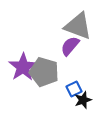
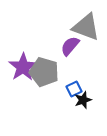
gray triangle: moved 8 px right, 1 px down
